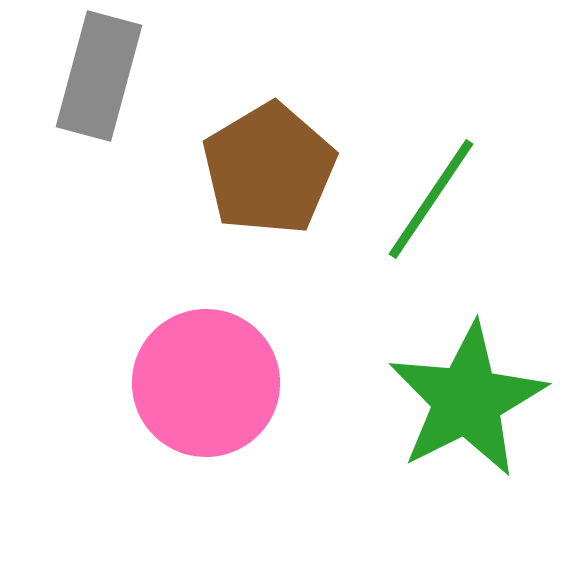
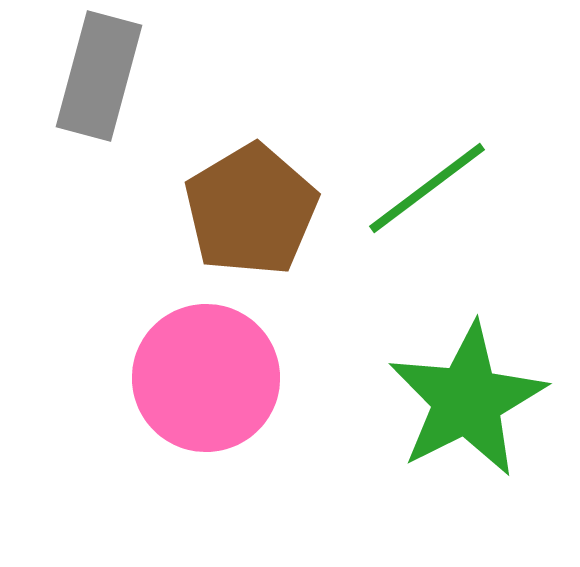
brown pentagon: moved 18 px left, 41 px down
green line: moved 4 px left, 11 px up; rotated 19 degrees clockwise
pink circle: moved 5 px up
